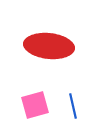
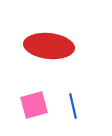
pink square: moved 1 px left
